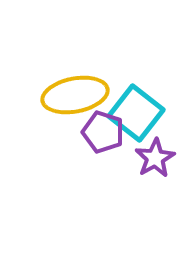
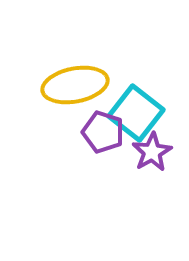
yellow ellipse: moved 10 px up
purple star: moved 3 px left, 6 px up
